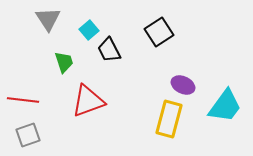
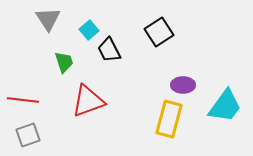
purple ellipse: rotated 25 degrees counterclockwise
